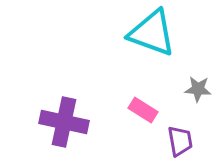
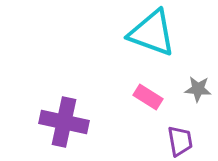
pink rectangle: moved 5 px right, 13 px up
